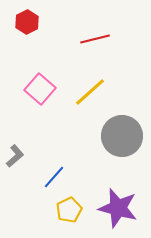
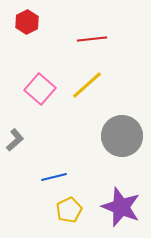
red line: moved 3 px left; rotated 8 degrees clockwise
yellow line: moved 3 px left, 7 px up
gray L-shape: moved 16 px up
blue line: rotated 35 degrees clockwise
purple star: moved 3 px right, 1 px up; rotated 6 degrees clockwise
